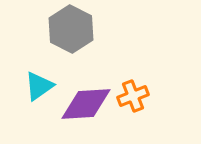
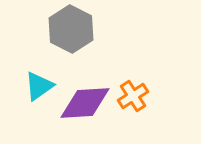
orange cross: rotated 12 degrees counterclockwise
purple diamond: moved 1 px left, 1 px up
